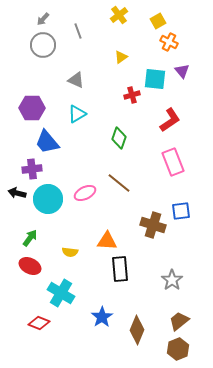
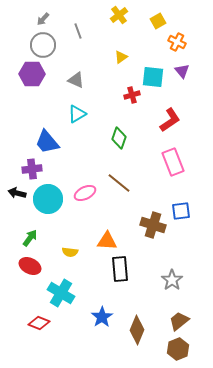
orange cross: moved 8 px right
cyan square: moved 2 px left, 2 px up
purple hexagon: moved 34 px up
